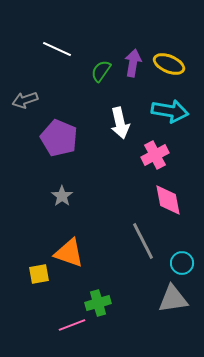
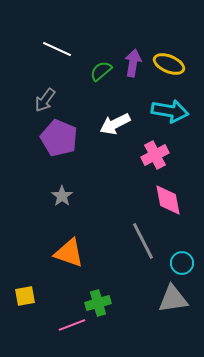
green semicircle: rotated 15 degrees clockwise
gray arrow: moved 20 px right; rotated 35 degrees counterclockwise
white arrow: moved 5 px left, 1 px down; rotated 76 degrees clockwise
yellow square: moved 14 px left, 22 px down
